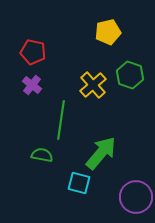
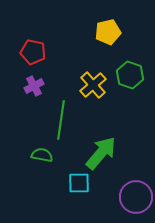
purple cross: moved 2 px right, 1 px down; rotated 24 degrees clockwise
cyan square: rotated 15 degrees counterclockwise
